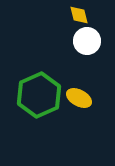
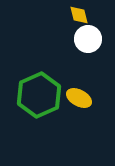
white circle: moved 1 px right, 2 px up
